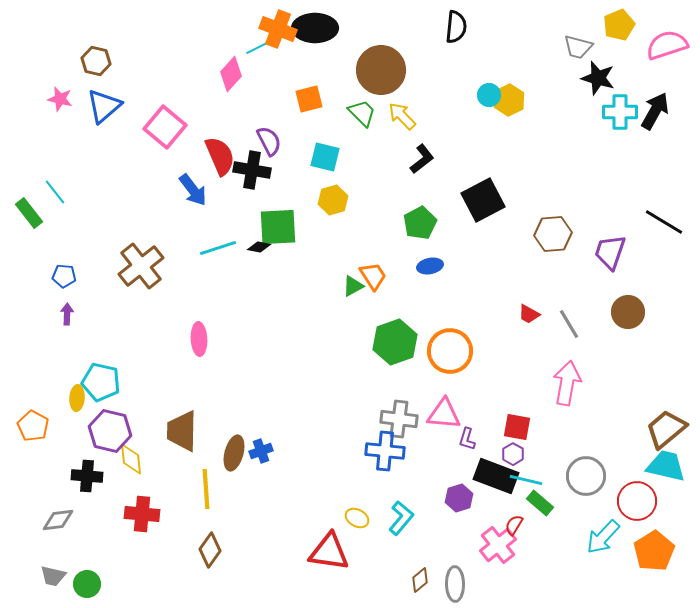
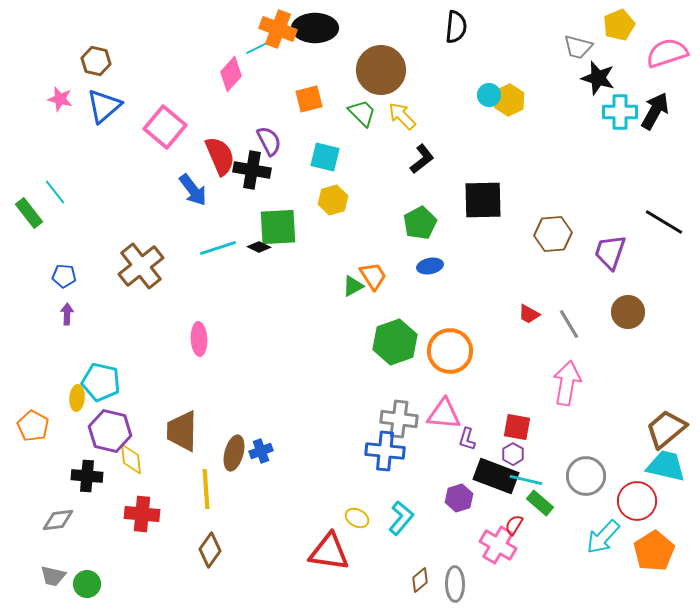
pink semicircle at (667, 45): moved 8 px down
black square at (483, 200): rotated 27 degrees clockwise
black diamond at (259, 247): rotated 15 degrees clockwise
pink cross at (498, 545): rotated 21 degrees counterclockwise
